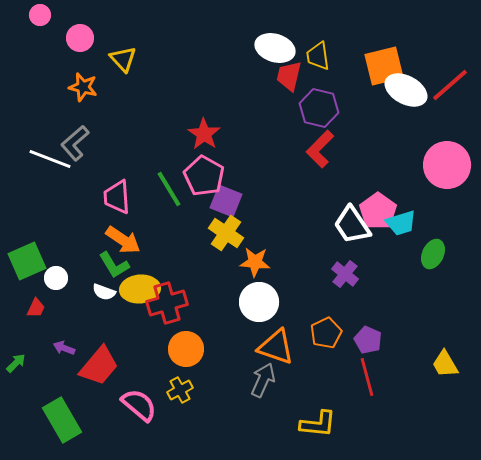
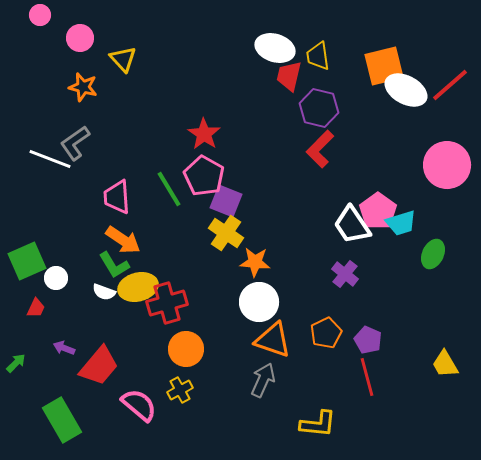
gray L-shape at (75, 143): rotated 6 degrees clockwise
yellow ellipse at (140, 289): moved 2 px left, 2 px up; rotated 9 degrees counterclockwise
orange triangle at (276, 347): moved 3 px left, 7 px up
